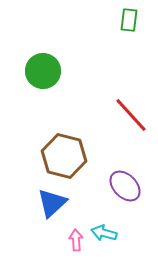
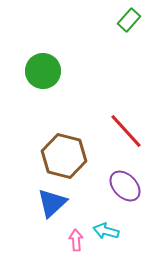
green rectangle: rotated 35 degrees clockwise
red line: moved 5 px left, 16 px down
cyan arrow: moved 2 px right, 2 px up
